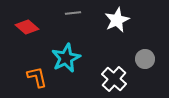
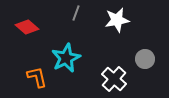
gray line: moved 3 px right; rotated 63 degrees counterclockwise
white star: rotated 15 degrees clockwise
